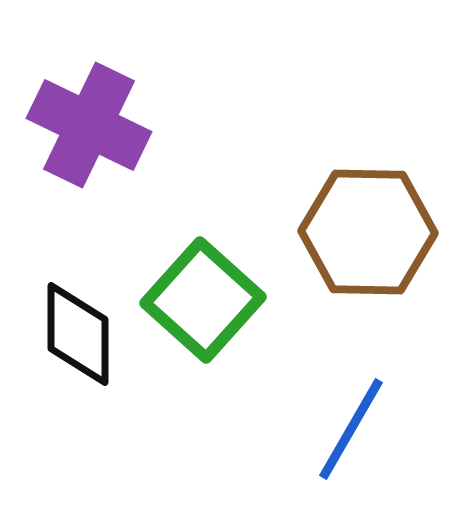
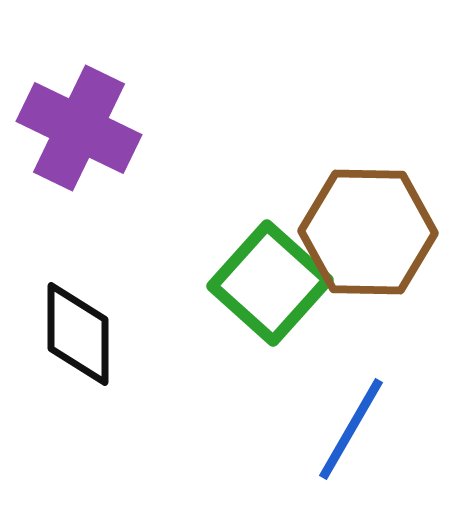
purple cross: moved 10 px left, 3 px down
green square: moved 67 px right, 17 px up
